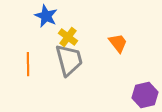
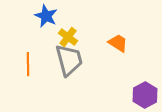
orange trapezoid: rotated 20 degrees counterclockwise
purple hexagon: rotated 15 degrees counterclockwise
